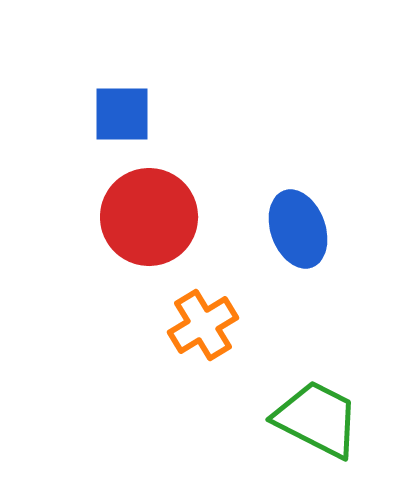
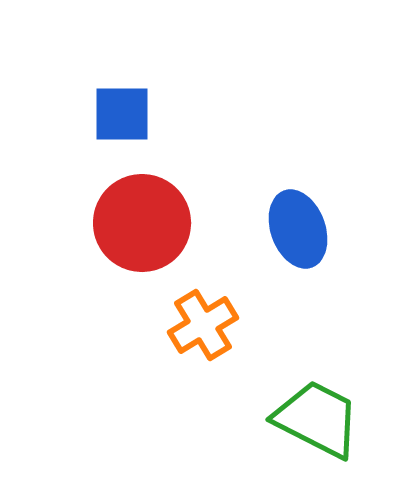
red circle: moved 7 px left, 6 px down
